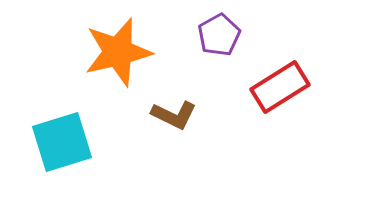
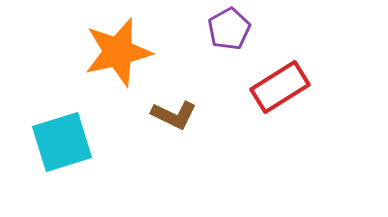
purple pentagon: moved 10 px right, 6 px up
